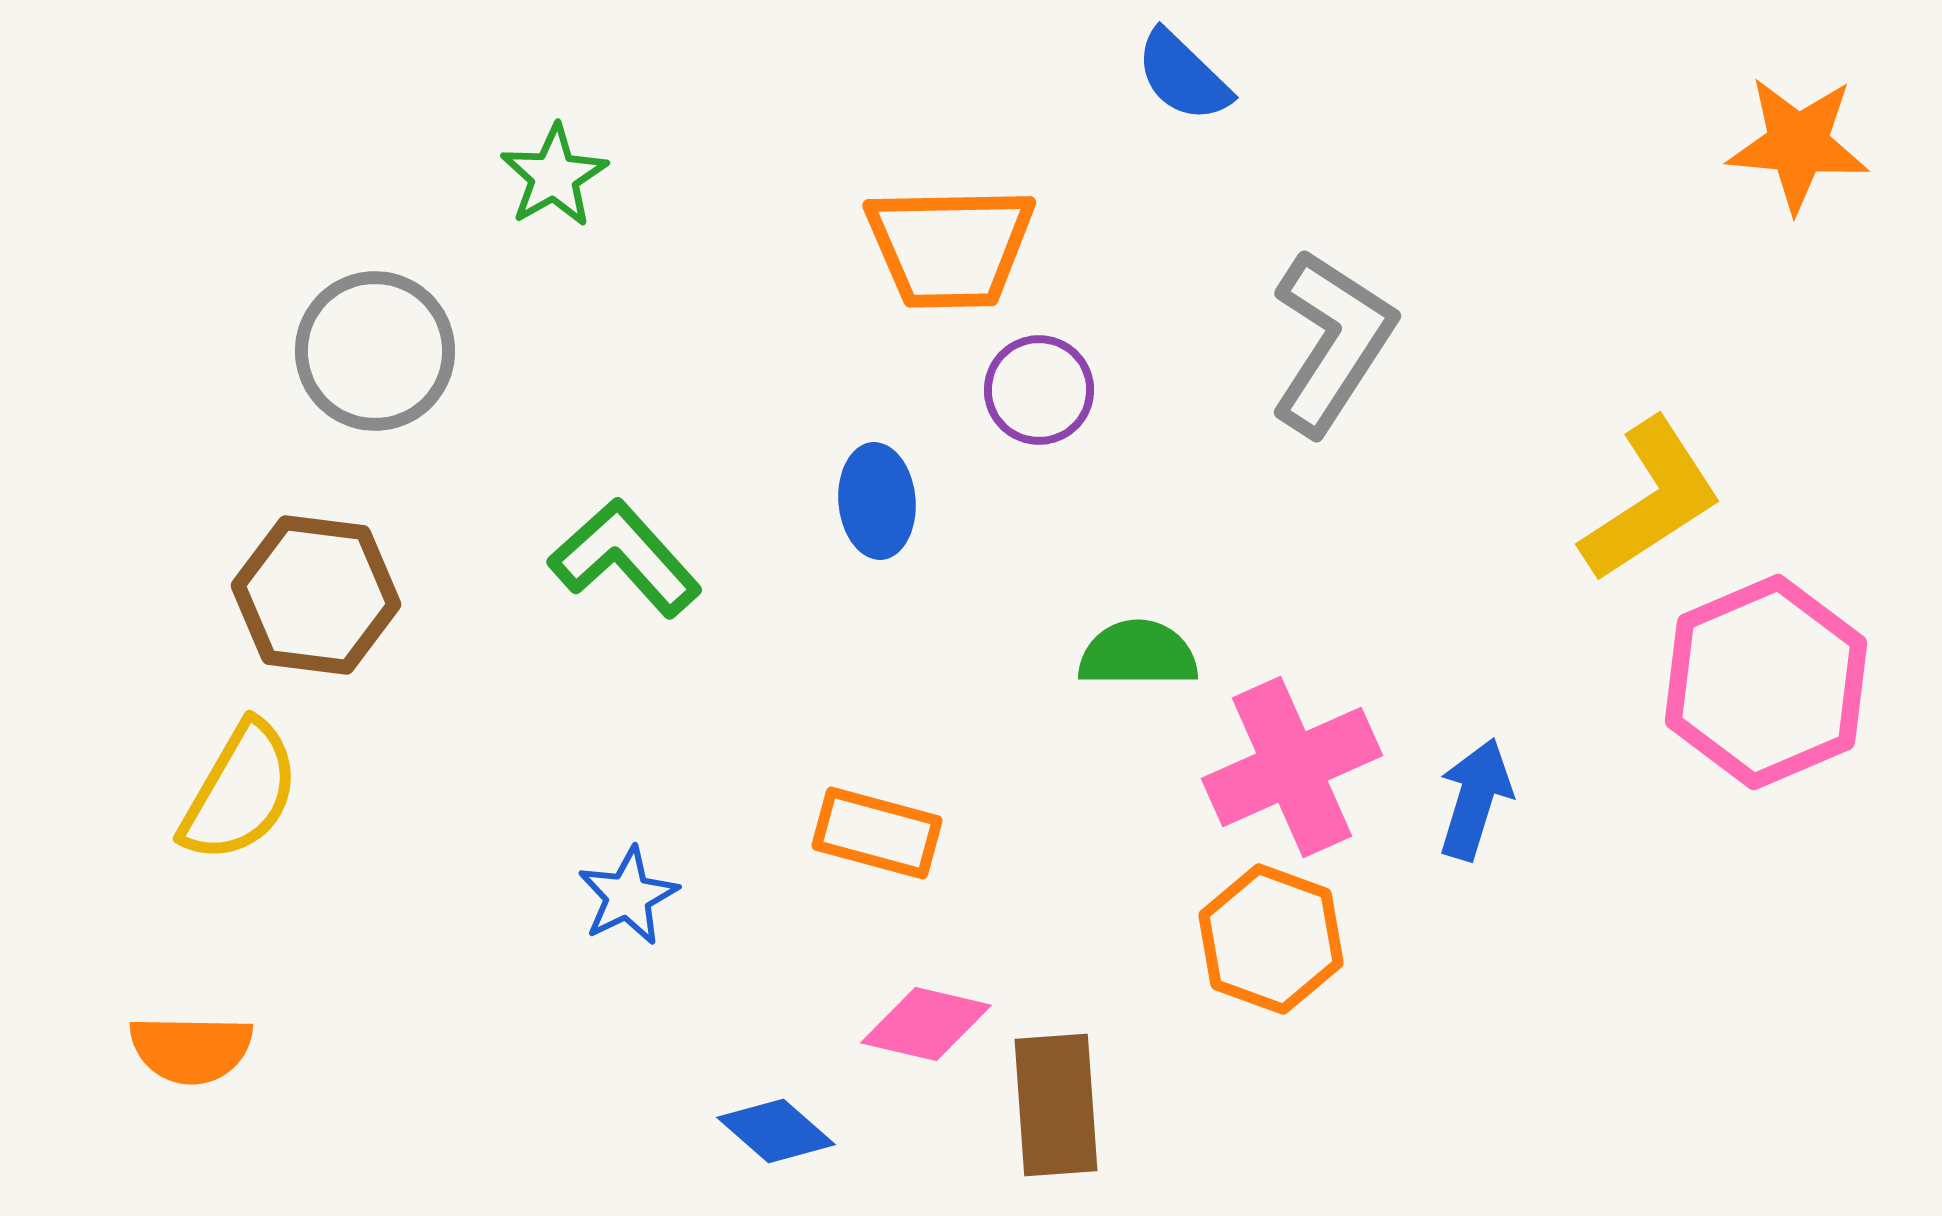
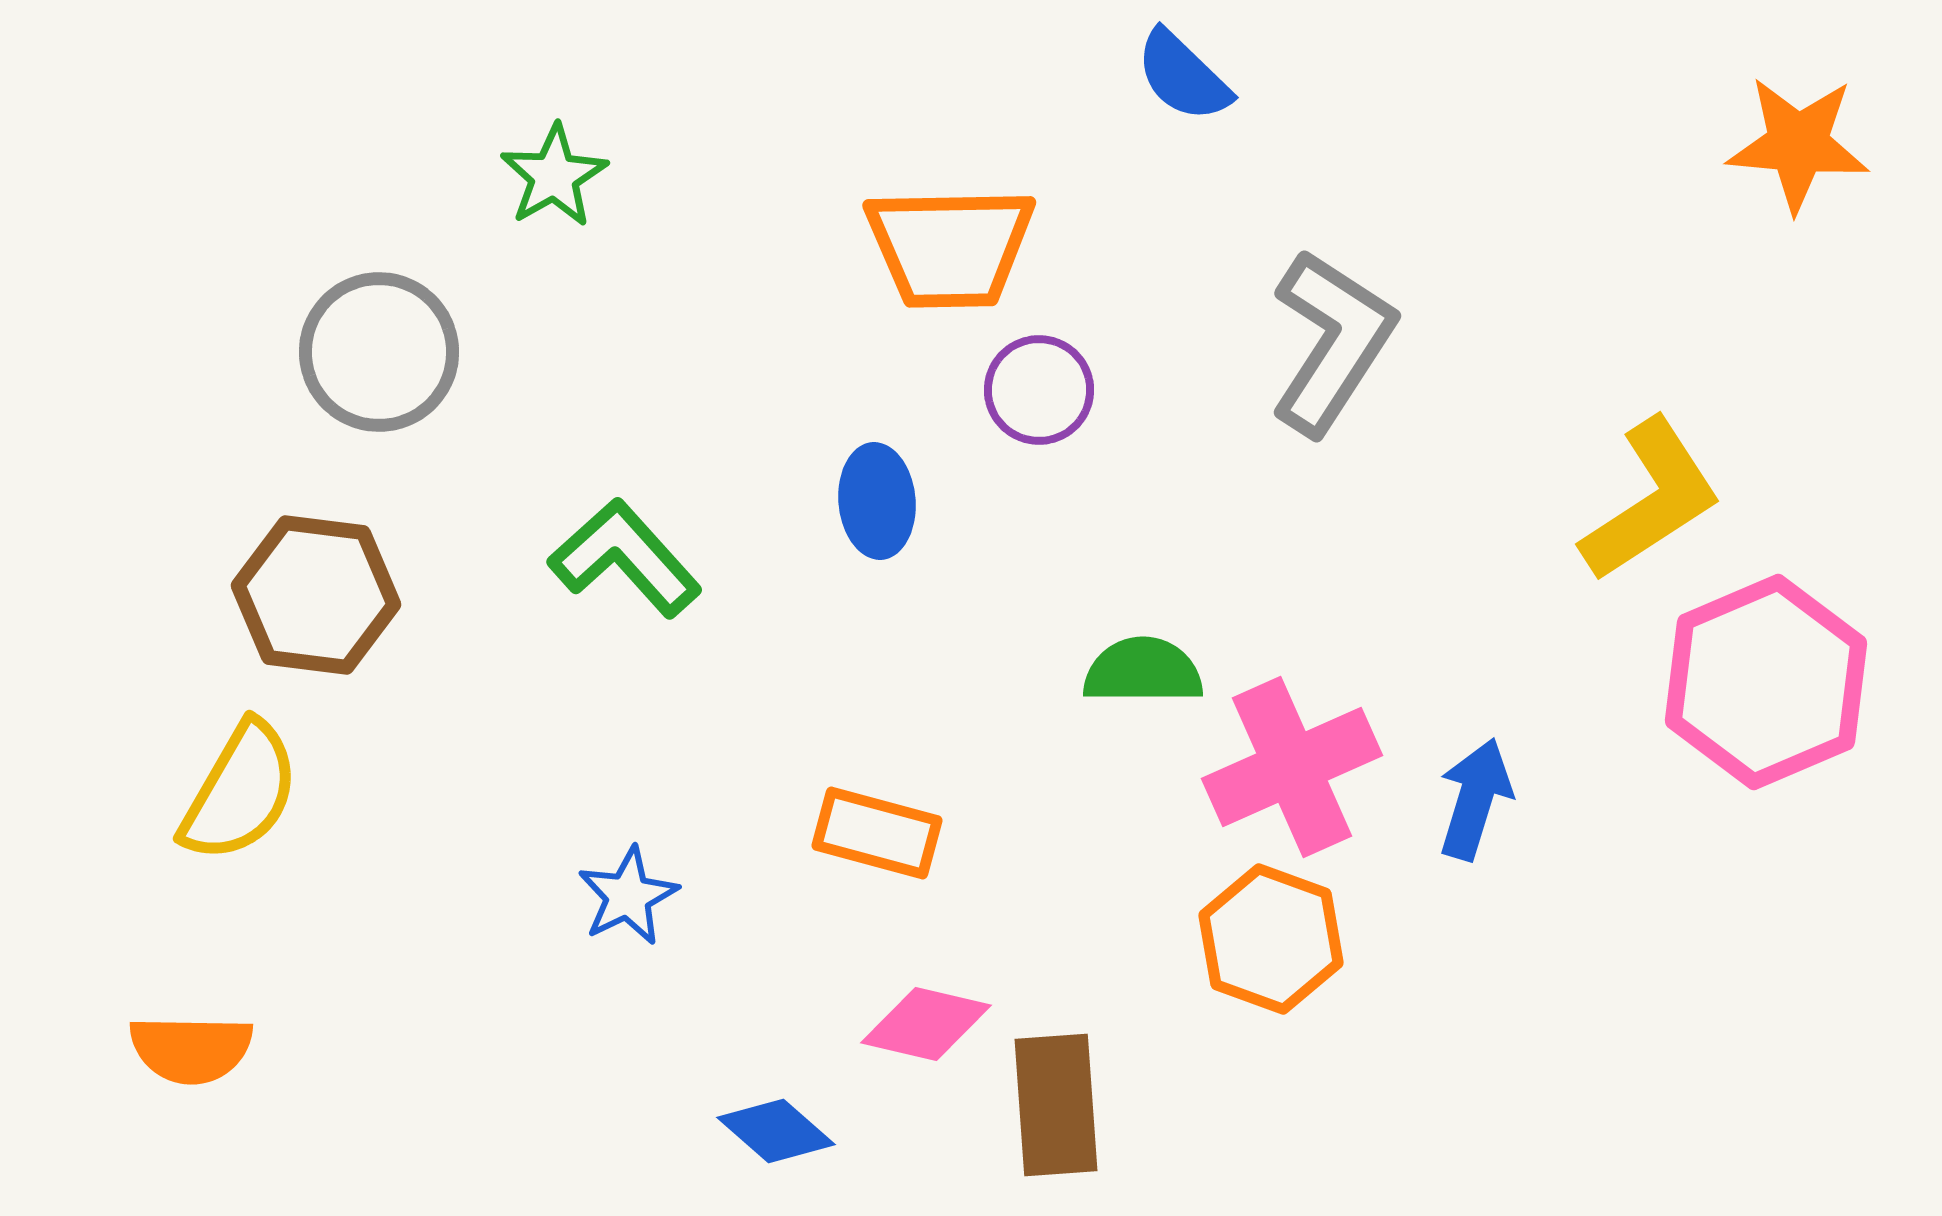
gray circle: moved 4 px right, 1 px down
green semicircle: moved 5 px right, 17 px down
